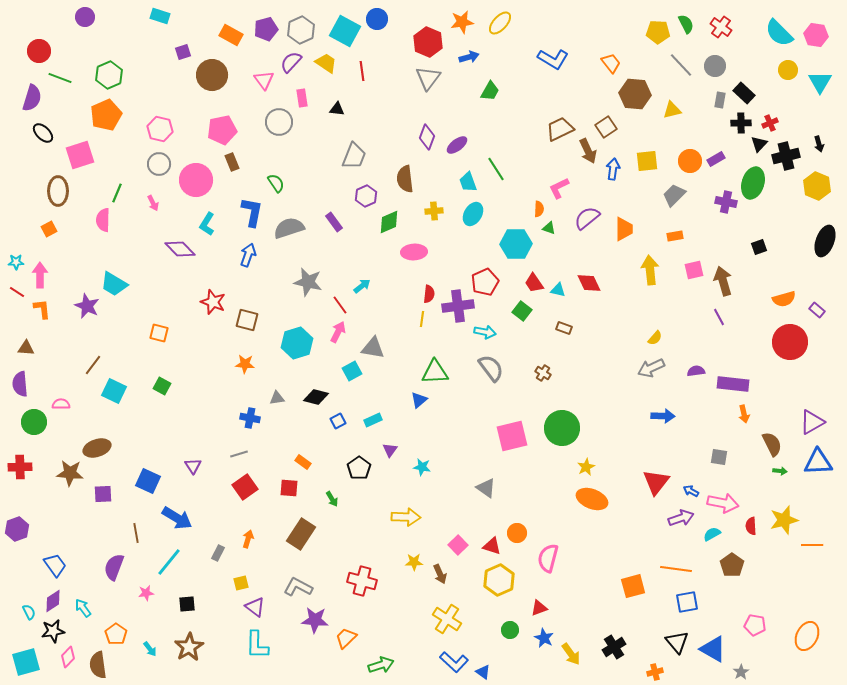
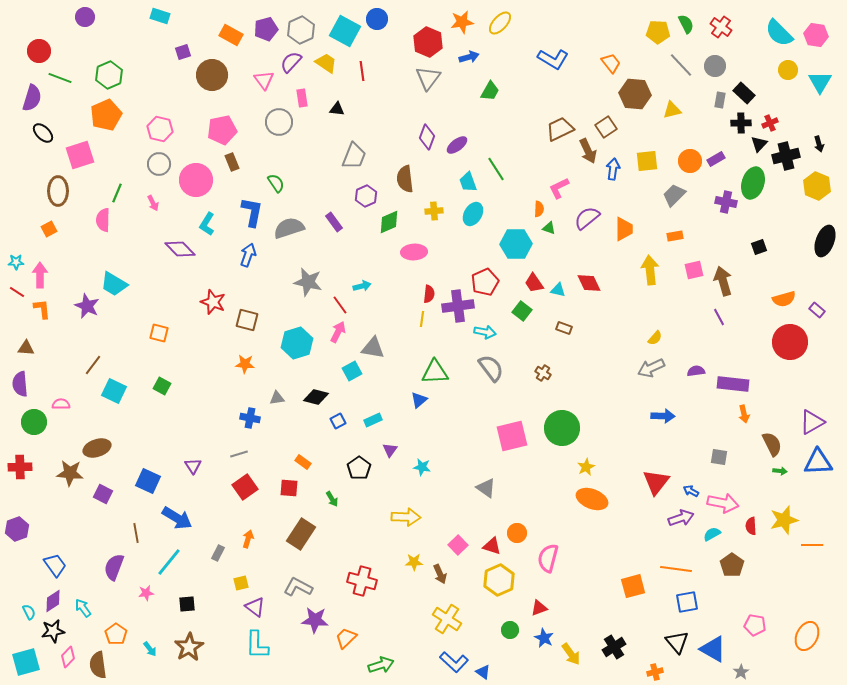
cyan arrow at (362, 286): rotated 24 degrees clockwise
purple square at (103, 494): rotated 30 degrees clockwise
